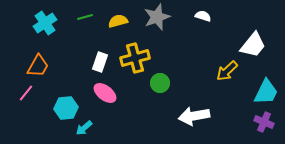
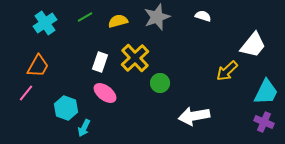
green line: rotated 14 degrees counterclockwise
yellow cross: rotated 28 degrees counterclockwise
cyan hexagon: rotated 25 degrees clockwise
cyan arrow: rotated 24 degrees counterclockwise
